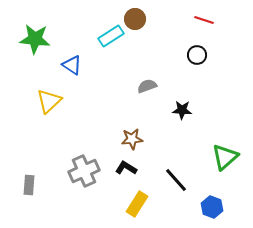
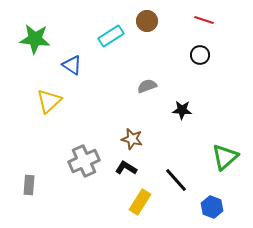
brown circle: moved 12 px right, 2 px down
black circle: moved 3 px right
brown star: rotated 20 degrees clockwise
gray cross: moved 10 px up
yellow rectangle: moved 3 px right, 2 px up
